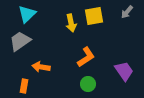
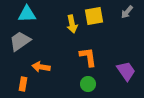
cyan triangle: rotated 42 degrees clockwise
yellow arrow: moved 1 px right, 1 px down
orange L-shape: moved 2 px right; rotated 65 degrees counterclockwise
purple trapezoid: moved 2 px right
orange rectangle: moved 1 px left, 2 px up
